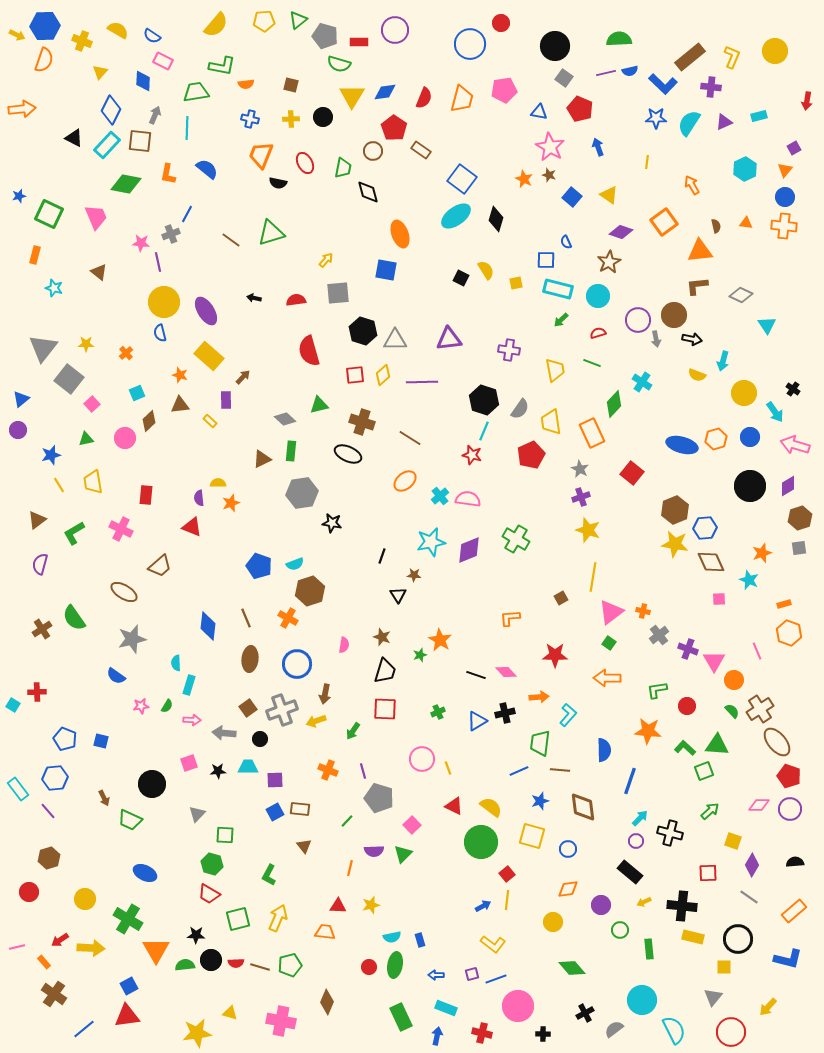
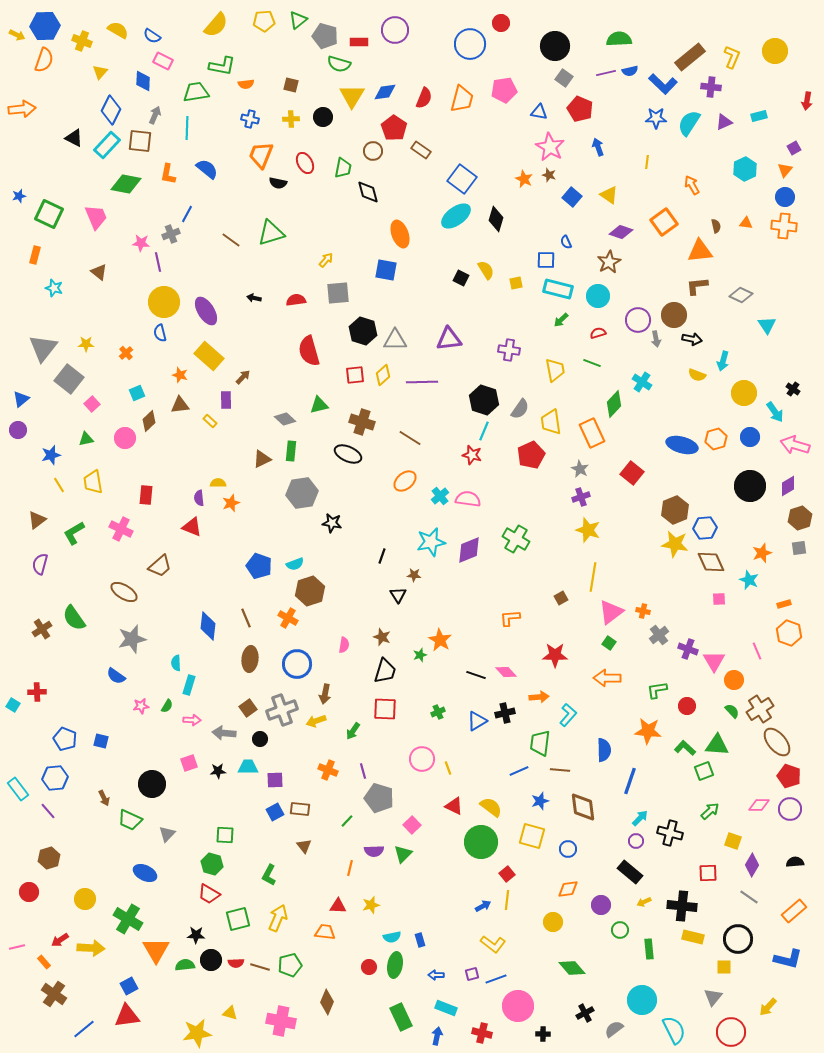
gray triangle at (197, 814): moved 30 px left, 20 px down
